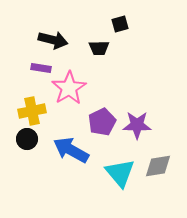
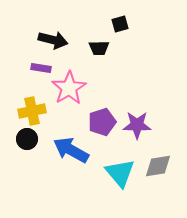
purple pentagon: rotated 8 degrees clockwise
